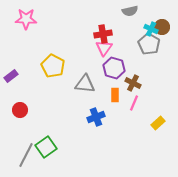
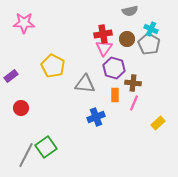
pink star: moved 2 px left, 4 px down
brown circle: moved 35 px left, 12 px down
brown cross: rotated 21 degrees counterclockwise
red circle: moved 1 px right, 2 px up
